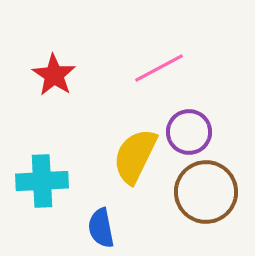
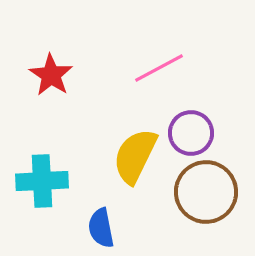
red star: moved 3 px left
purple circle: moved 2 px right, 1 px down
